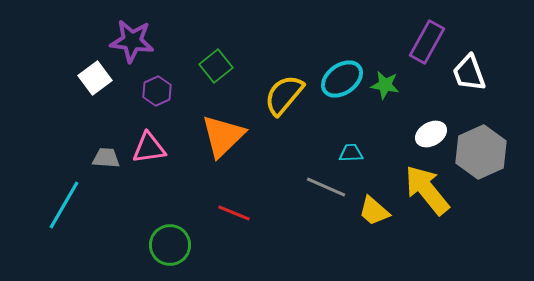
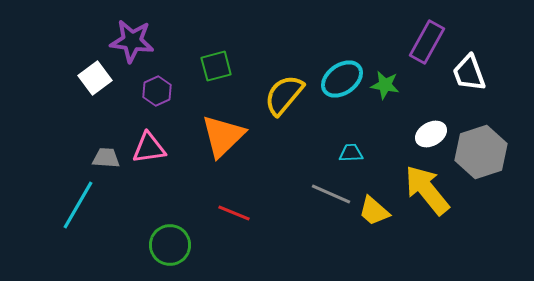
green square: rotated 24 degrees clockwise
gray hexagon: rotated 6 degrees clockwise
gray line: moved 5 px right, 7 px down
cyan line: moved 14 px right
